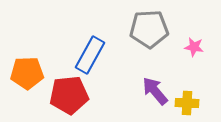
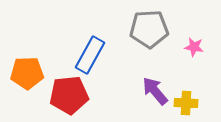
yellow cross: moved 1 px left
